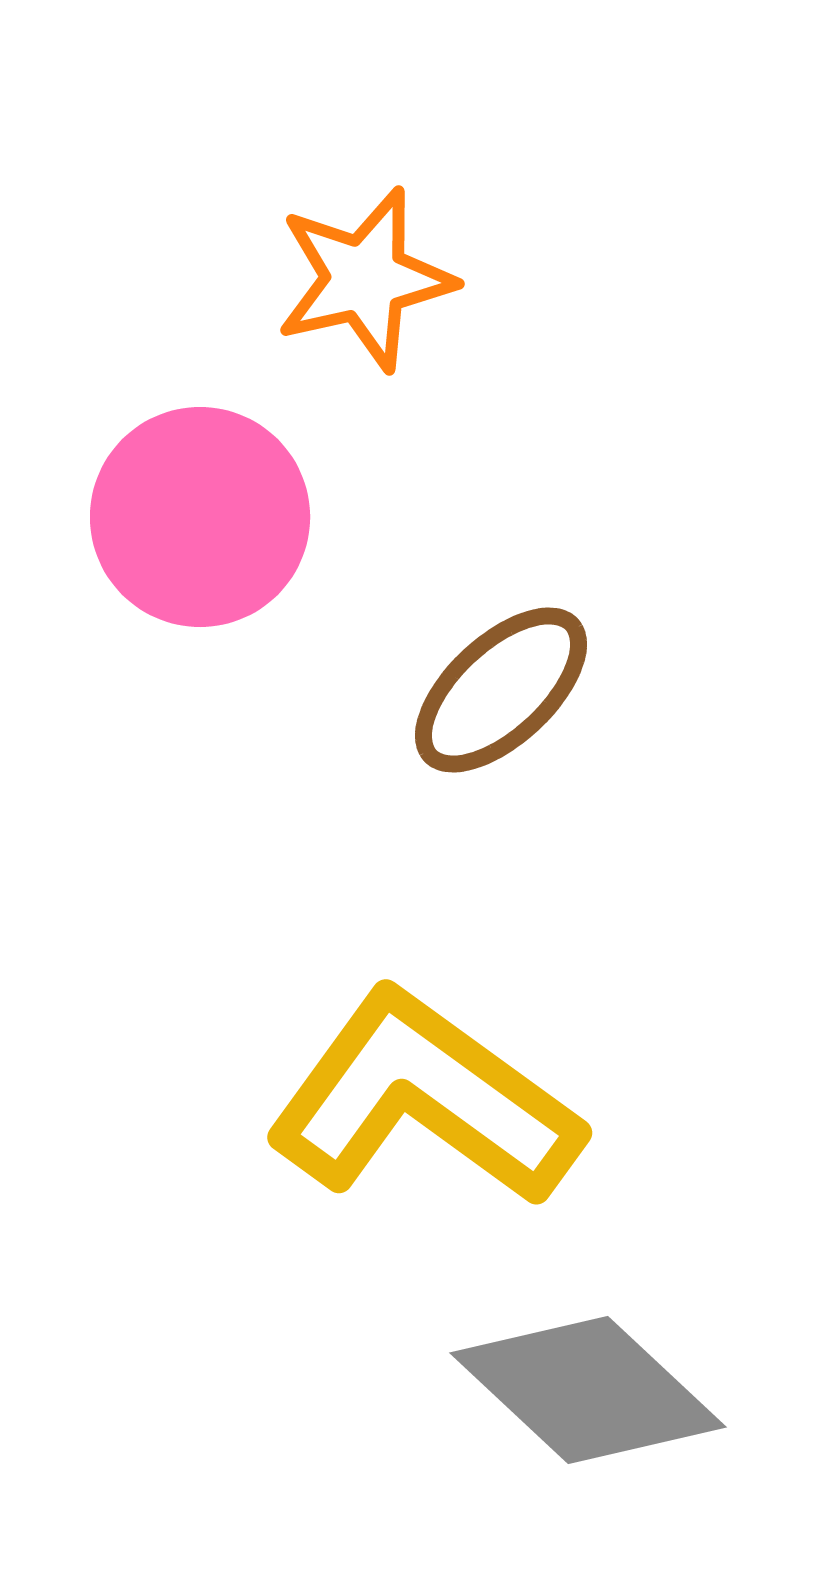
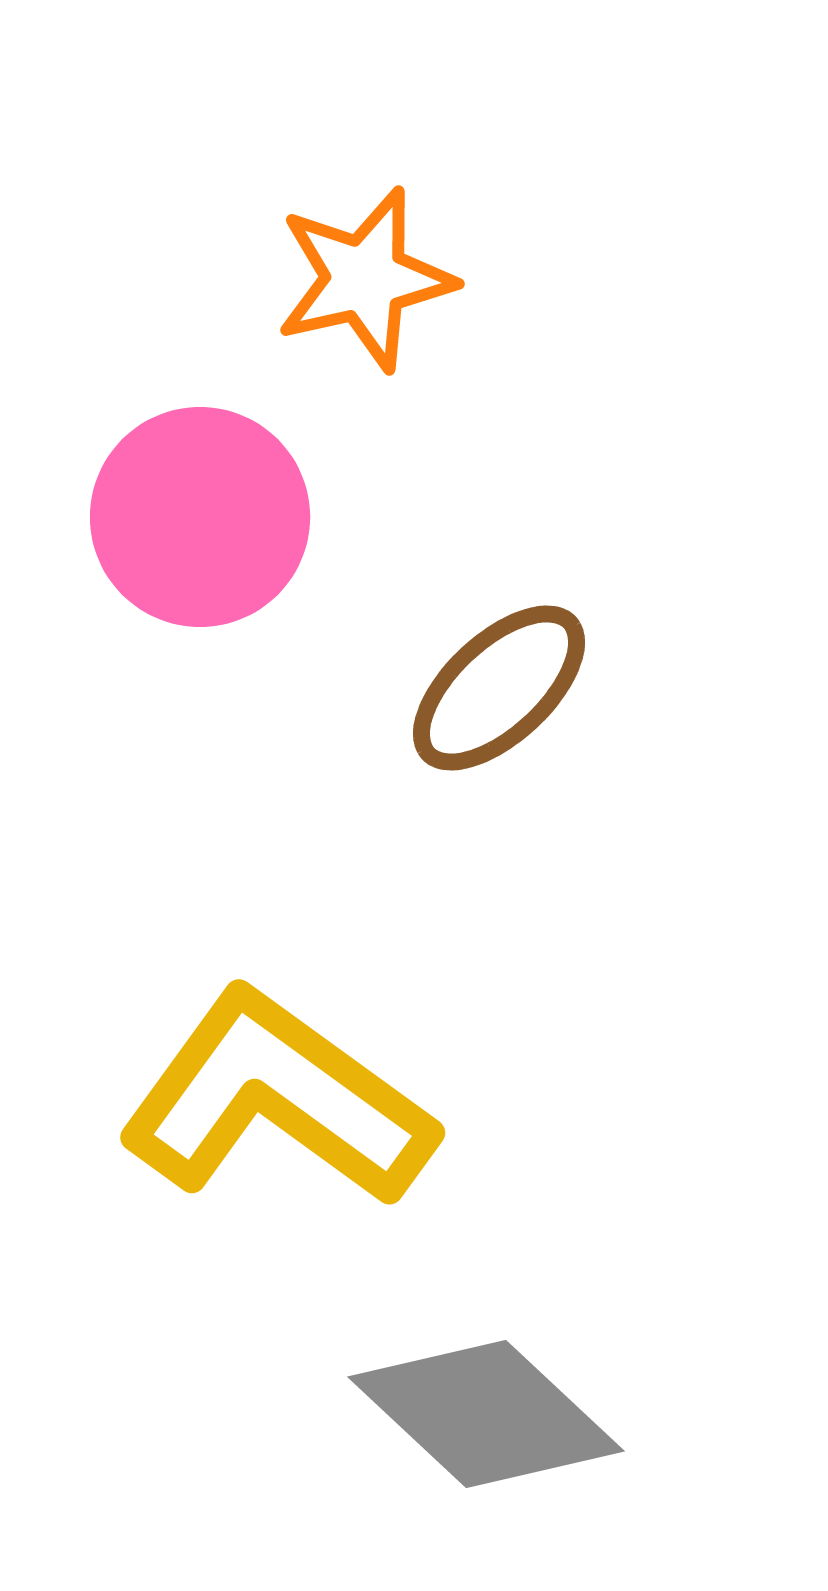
brown ellipse: moved 2 px left, 2 px up
yellow L-shape: moved 147 px left
gray diamond: moved 102 px left, 24 px down
